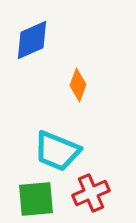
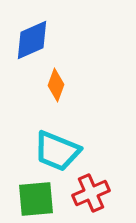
orange diamond: moved 22 px left
